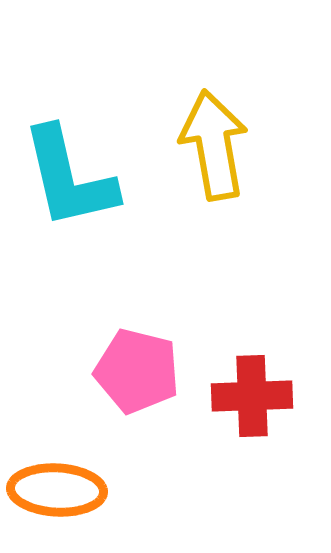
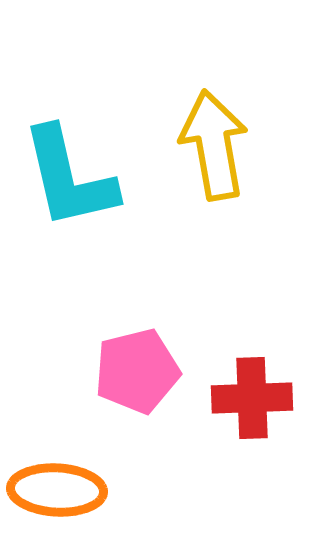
pink pentagon: rotated 28 degrees counterclockwise
red cross: moved 2 px down
